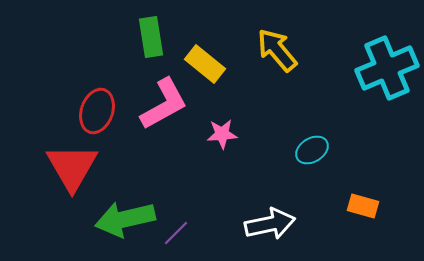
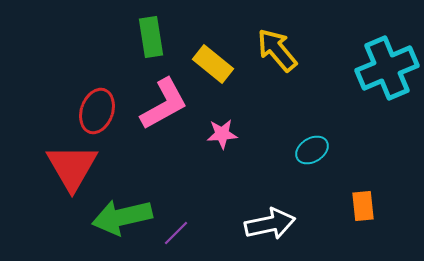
yellow rectangle: moved 8 px right
orange rectangle: rotated 68 degrees clockwise
green arrow: moved 3 px left, 2 px up
